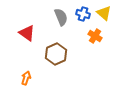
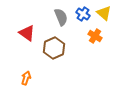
blue cross: rotated 16 degrees clockwise
brown hexagon: moved 2 px left, 6 px up
